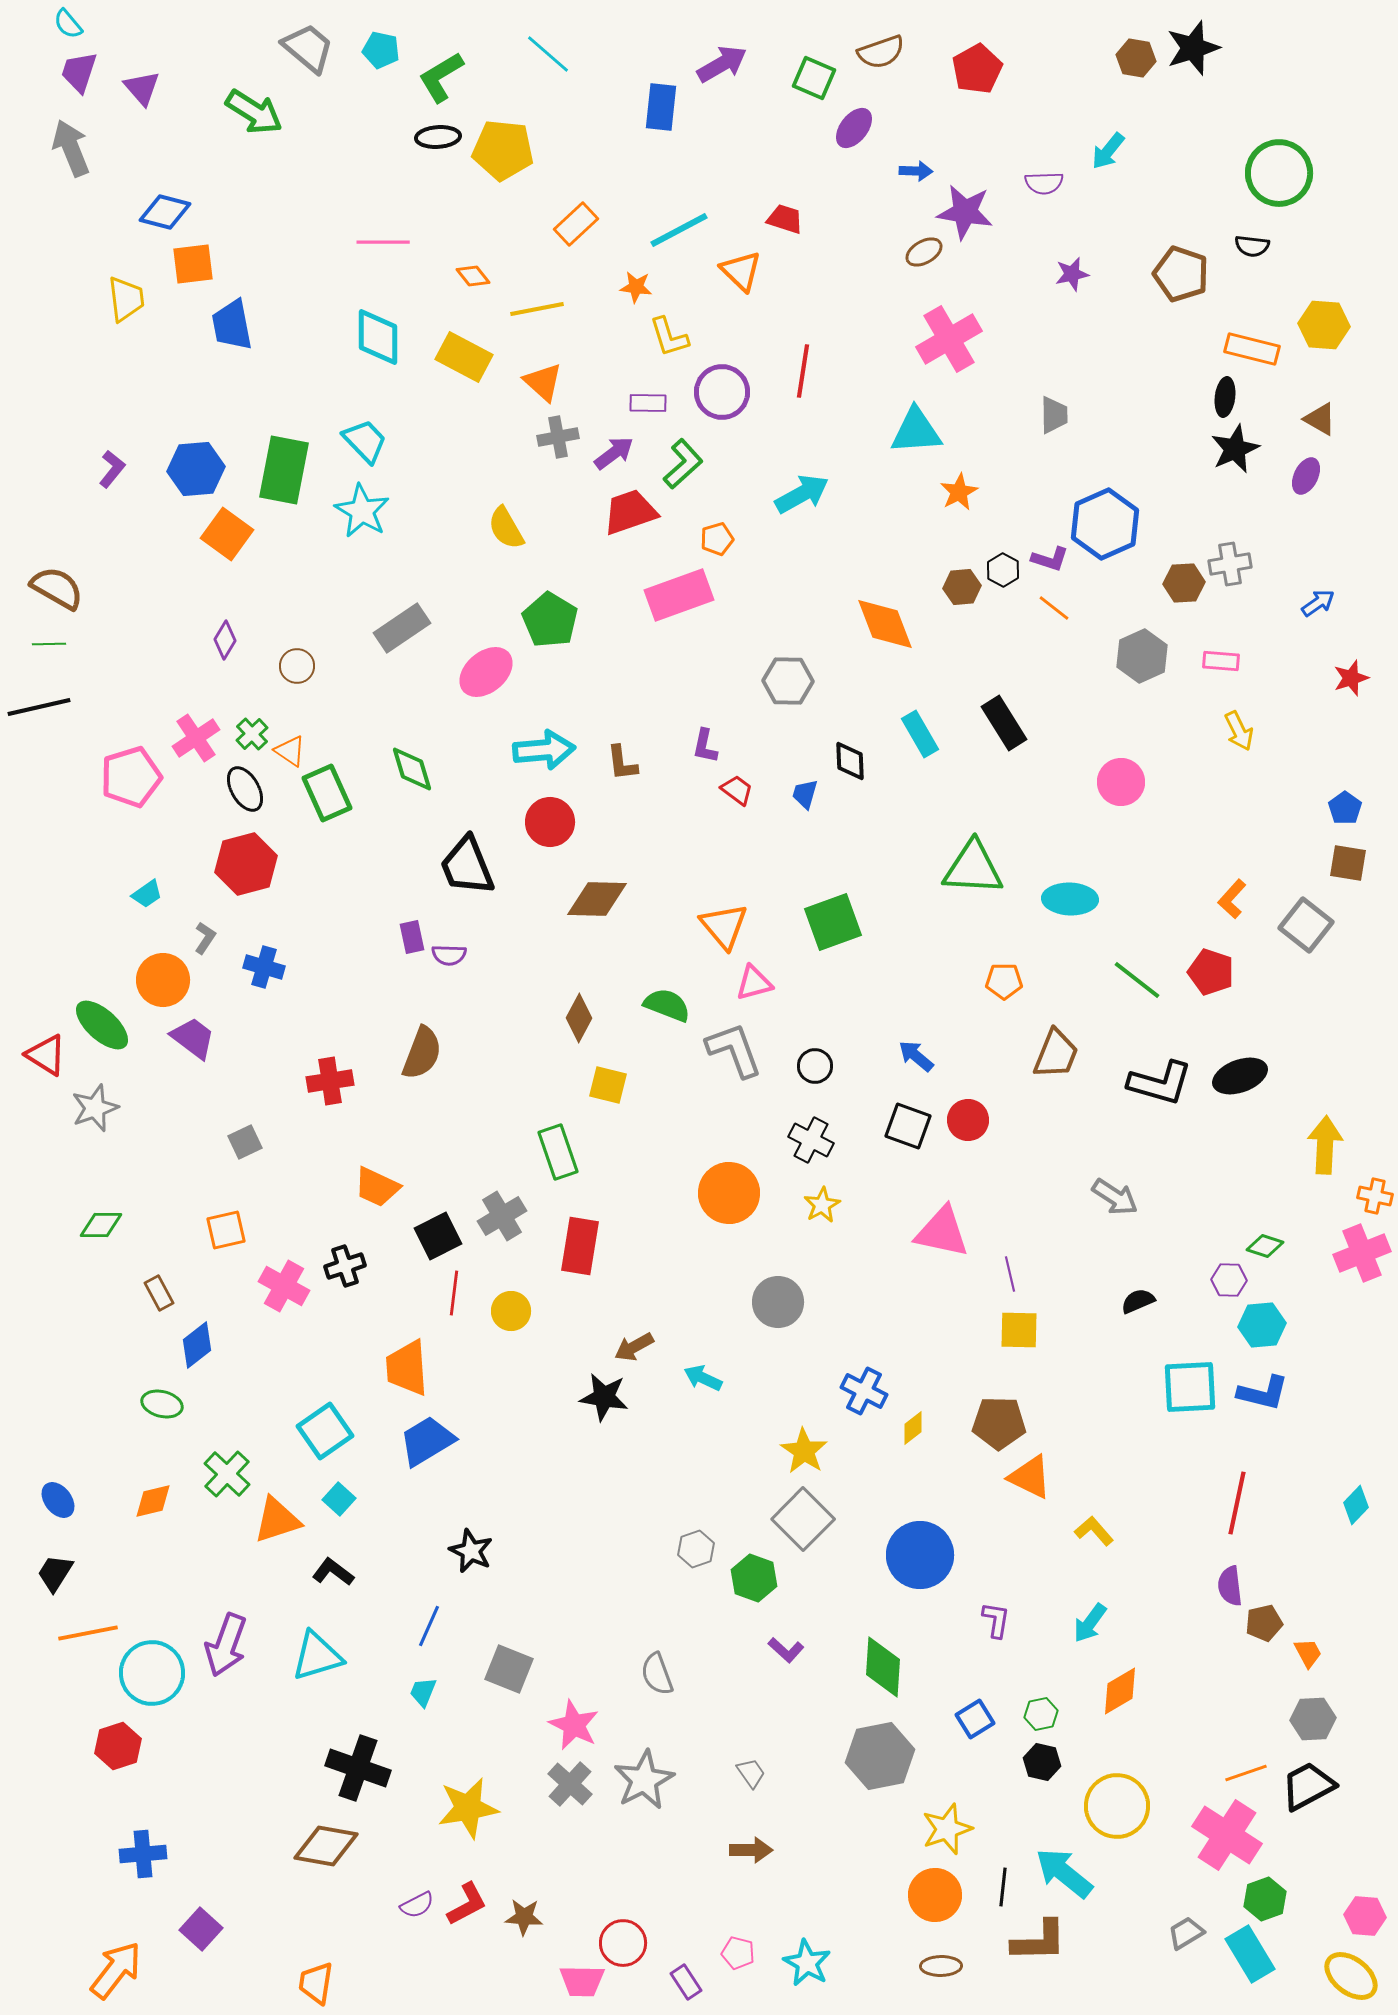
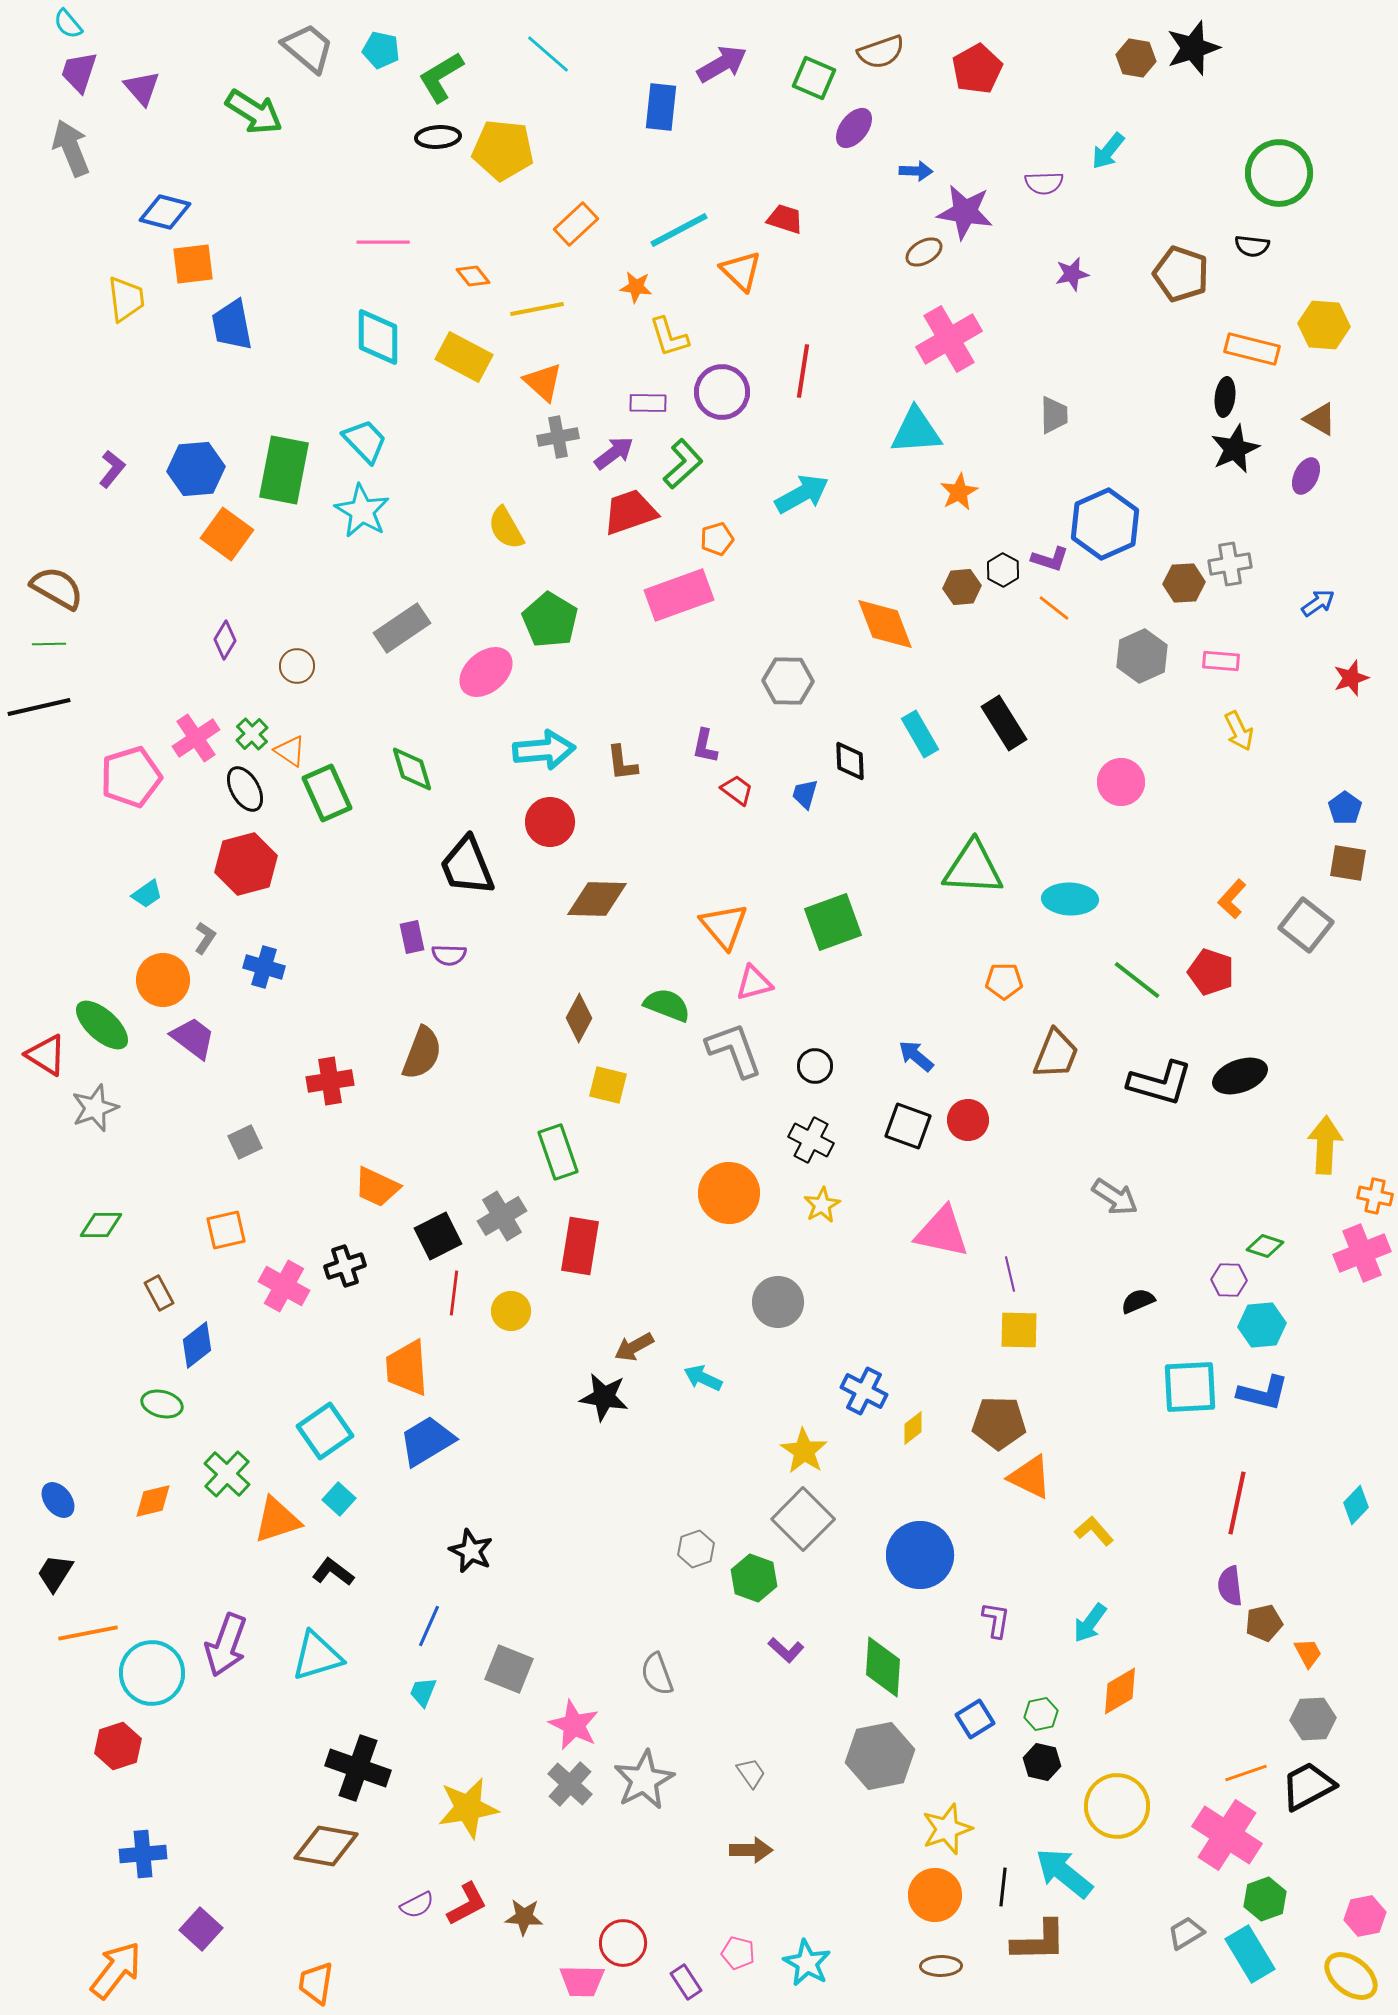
pink hexagon at (1365, 1916): rotated 15 degrees counterclockwise
